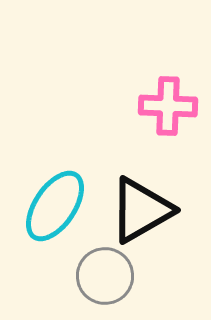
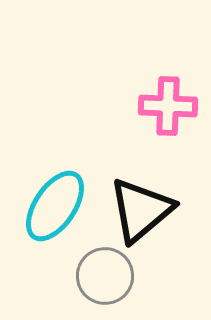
black triangle: rotated 10 degrees counterclockwise
